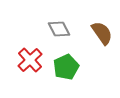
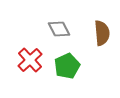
brown semicircle: rotated 30 degrees clockwise
green pentagon: moved 1 px right, 1 px up
